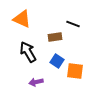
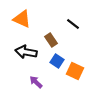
black line: rotated 16 degrees clockwise
brown rectangle: moved 4 px left, 3 px down; rotated 64 degrees clockwise
black arrow: moved 2 px left; rotated 50 degrees counterclockwise
orange square: rotated 18 degrees clockwise
purple arrow: rotated 56 degrees clockwise
